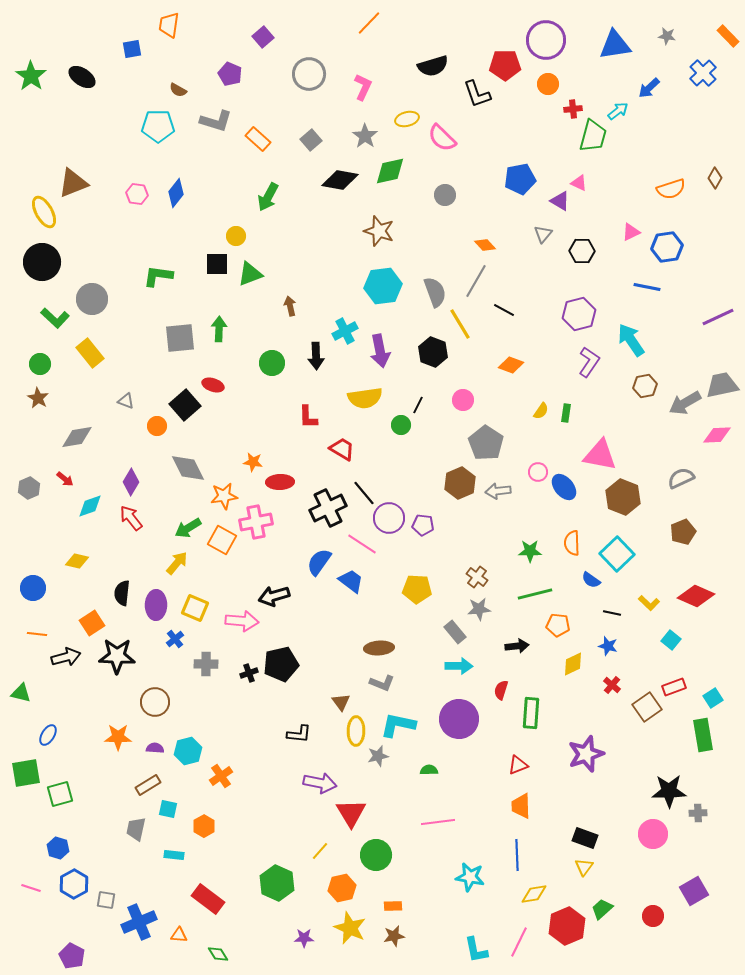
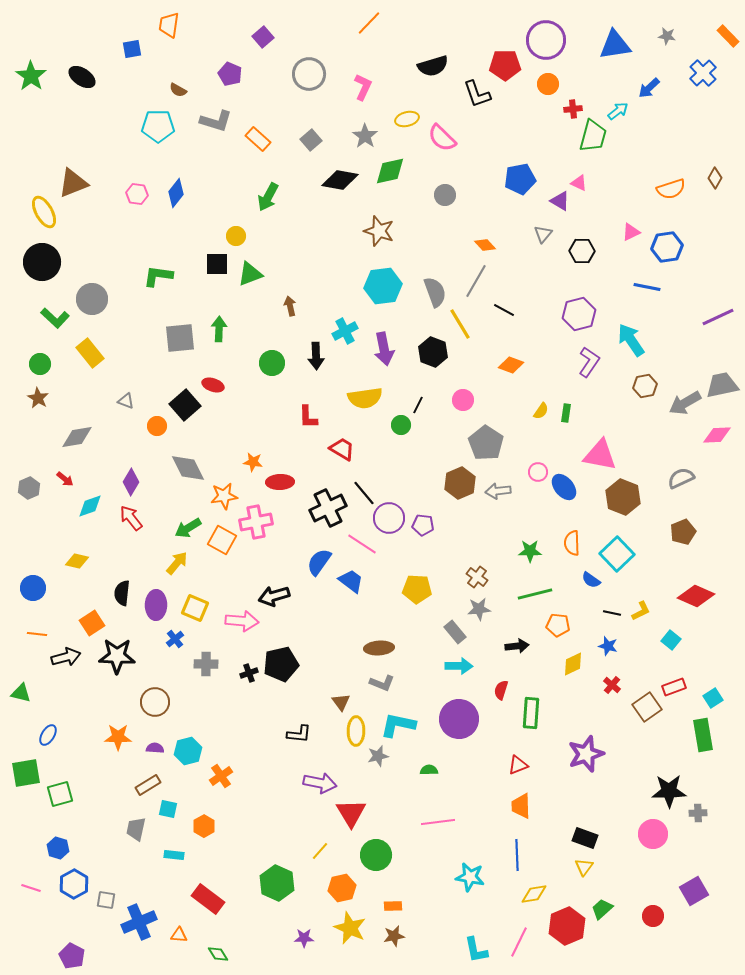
purple arrow at (380, 351): moved 4 px right, 2 px up
yellow L-shape at (649, 603): moved 8 px left, 8 px down; rotated 70 degrees counterclockwise
